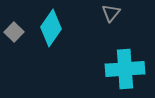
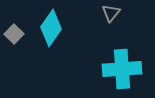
gray square: moved 2 px down
cyan cross: moved 3 px left
